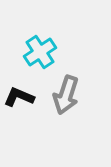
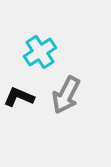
gray arrow: rotated 9 degrees clockwise
